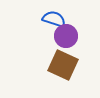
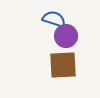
brown square: rotated 28 degrees counterclockwise
